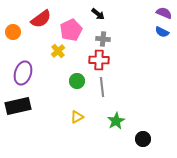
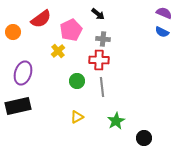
black circle: moved 1 px right, 1 px up
